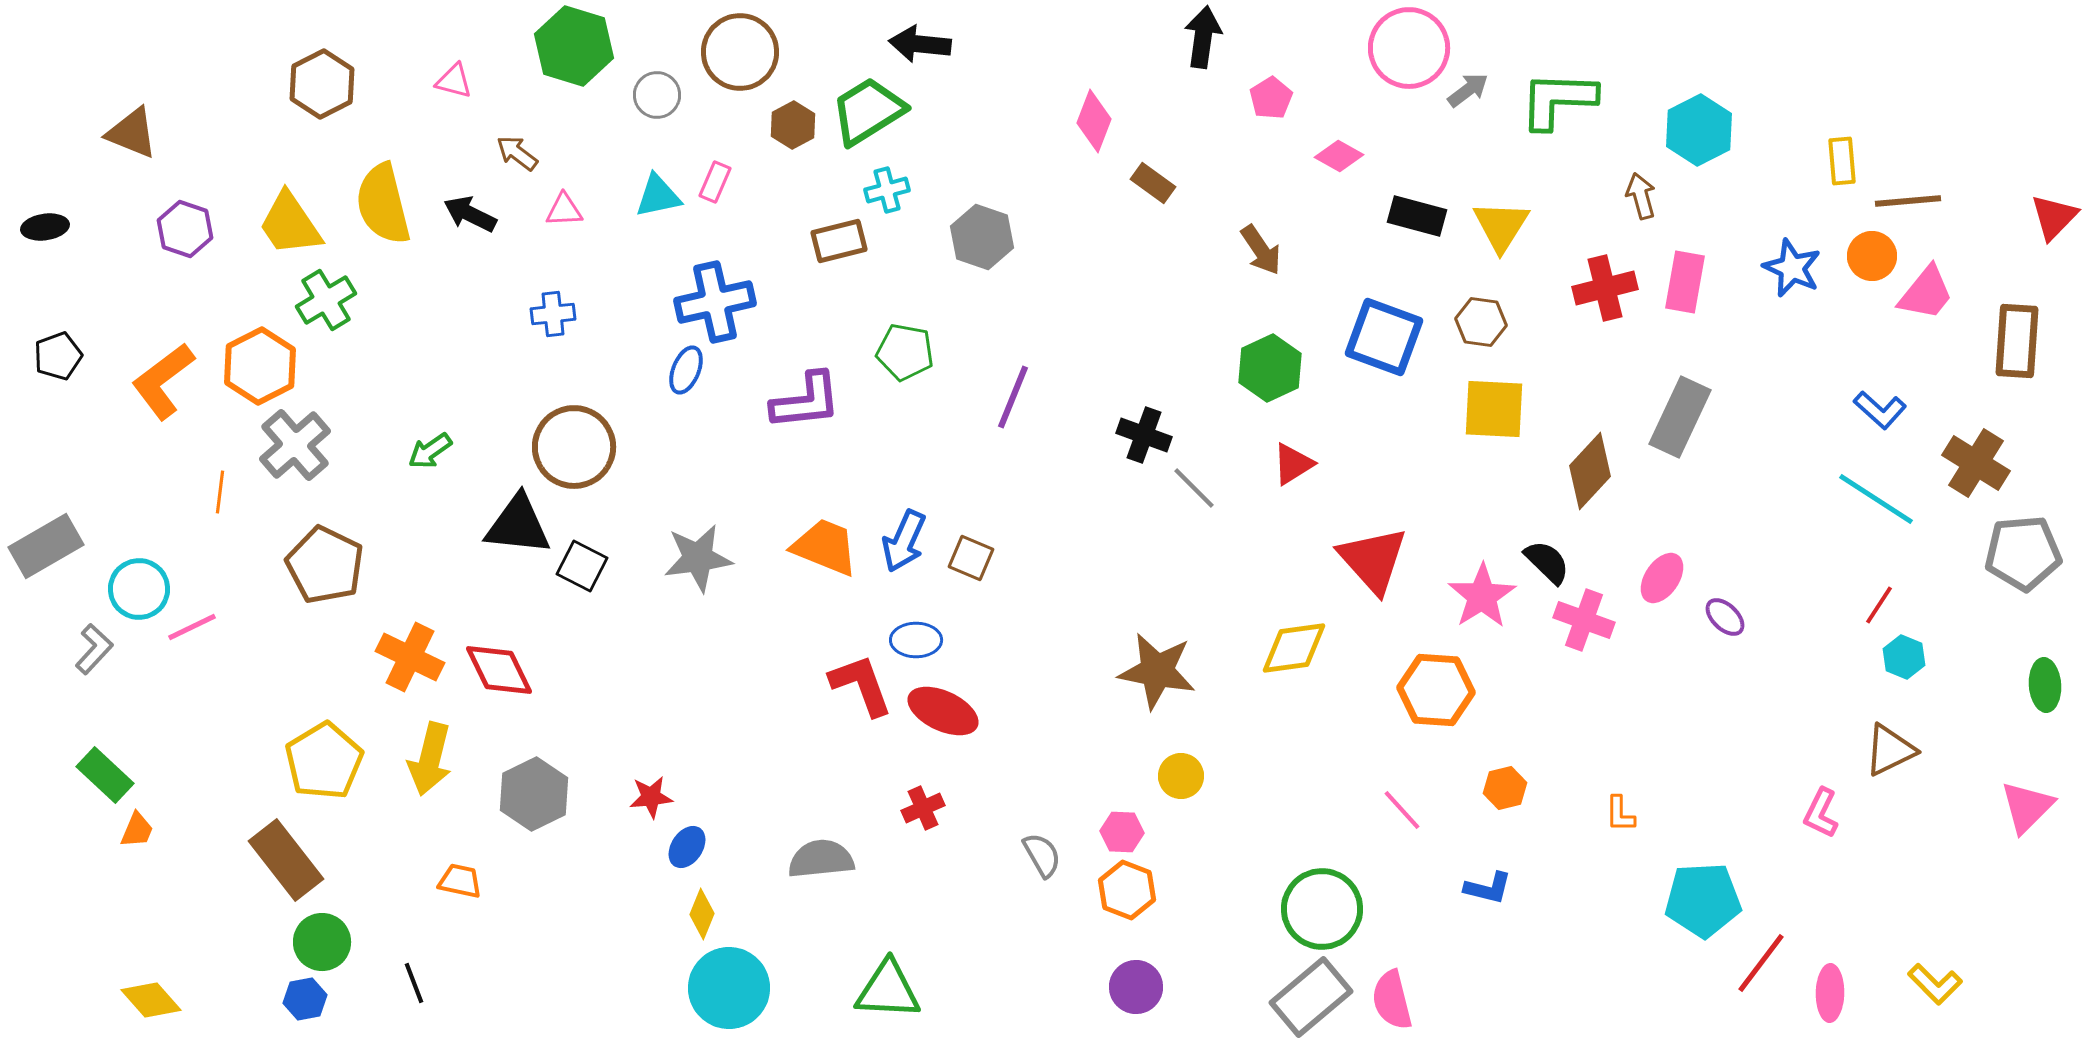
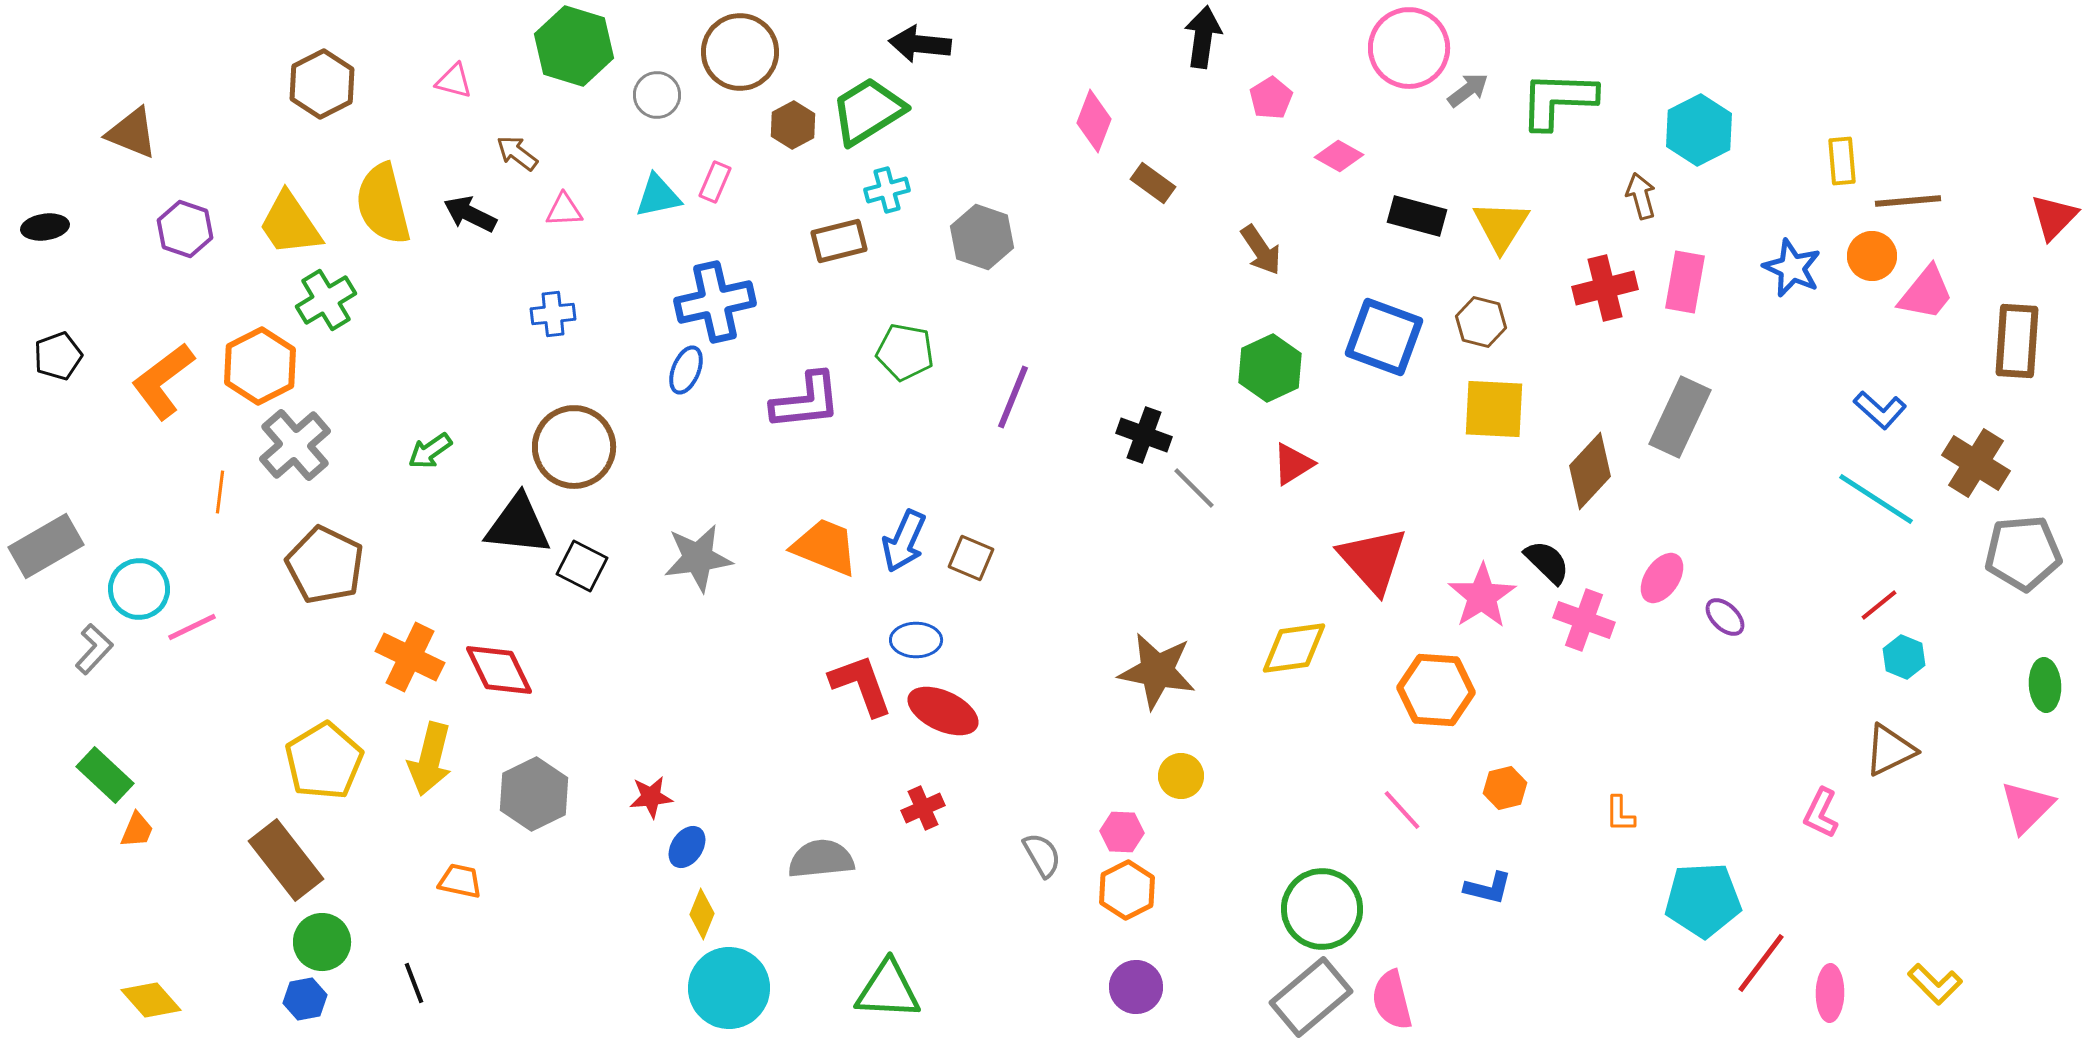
brown hexagon at (1481, 322): rotated 6 degrees clockwise
red line at (1879, 605): rotated 18 degrees clockwise
orange hexagon at (1127, 890): rotated 12 degrees clockwise
